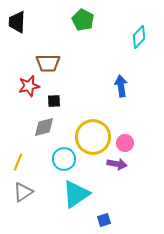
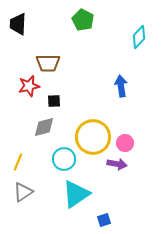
black trapezoid: moved 1 px right, 2 px down
